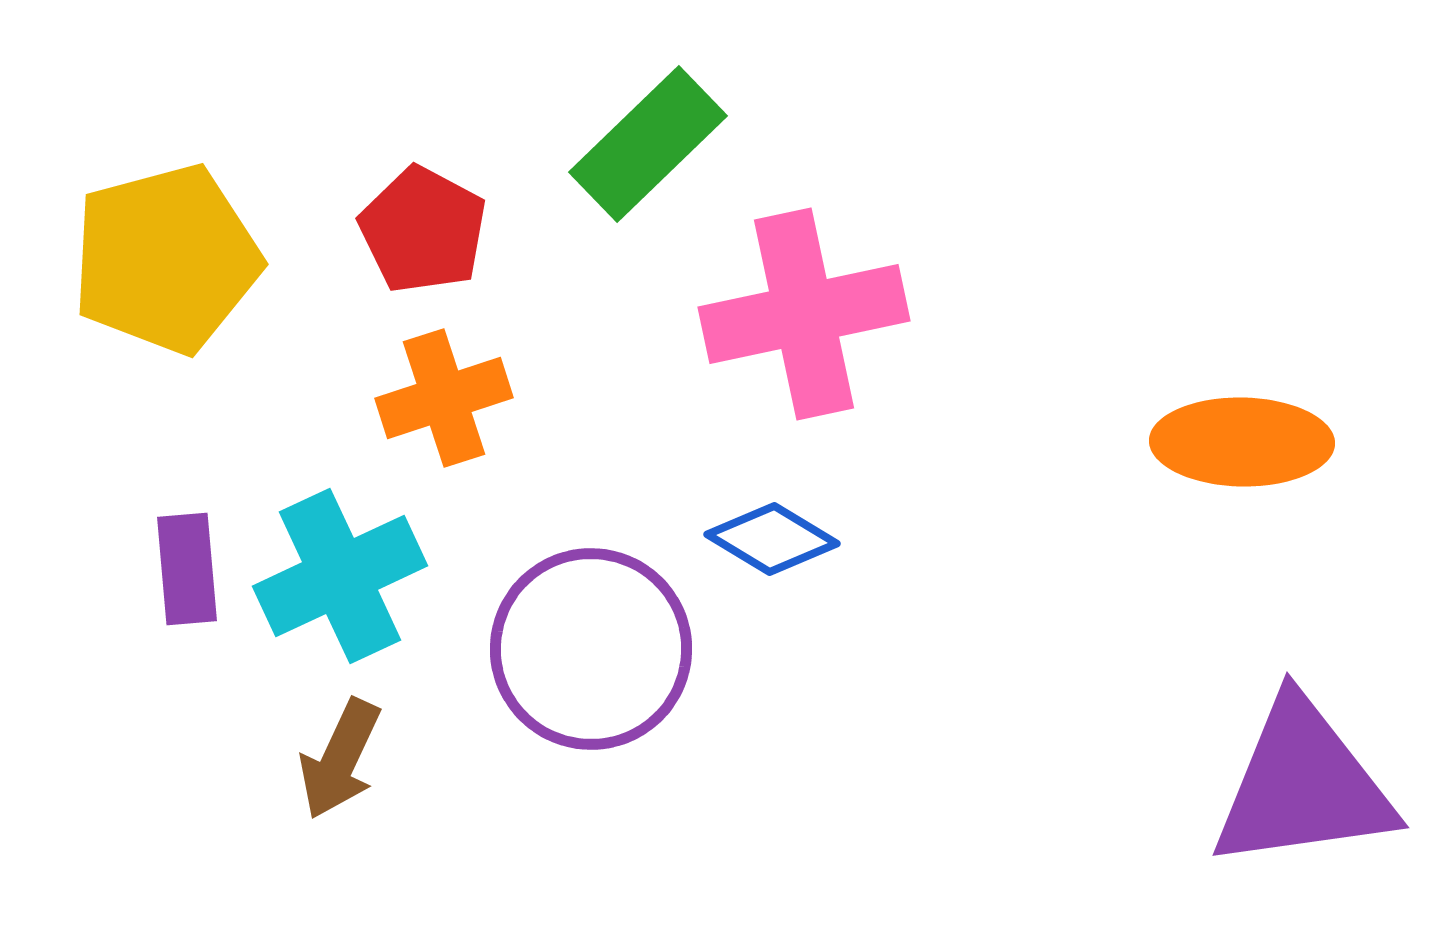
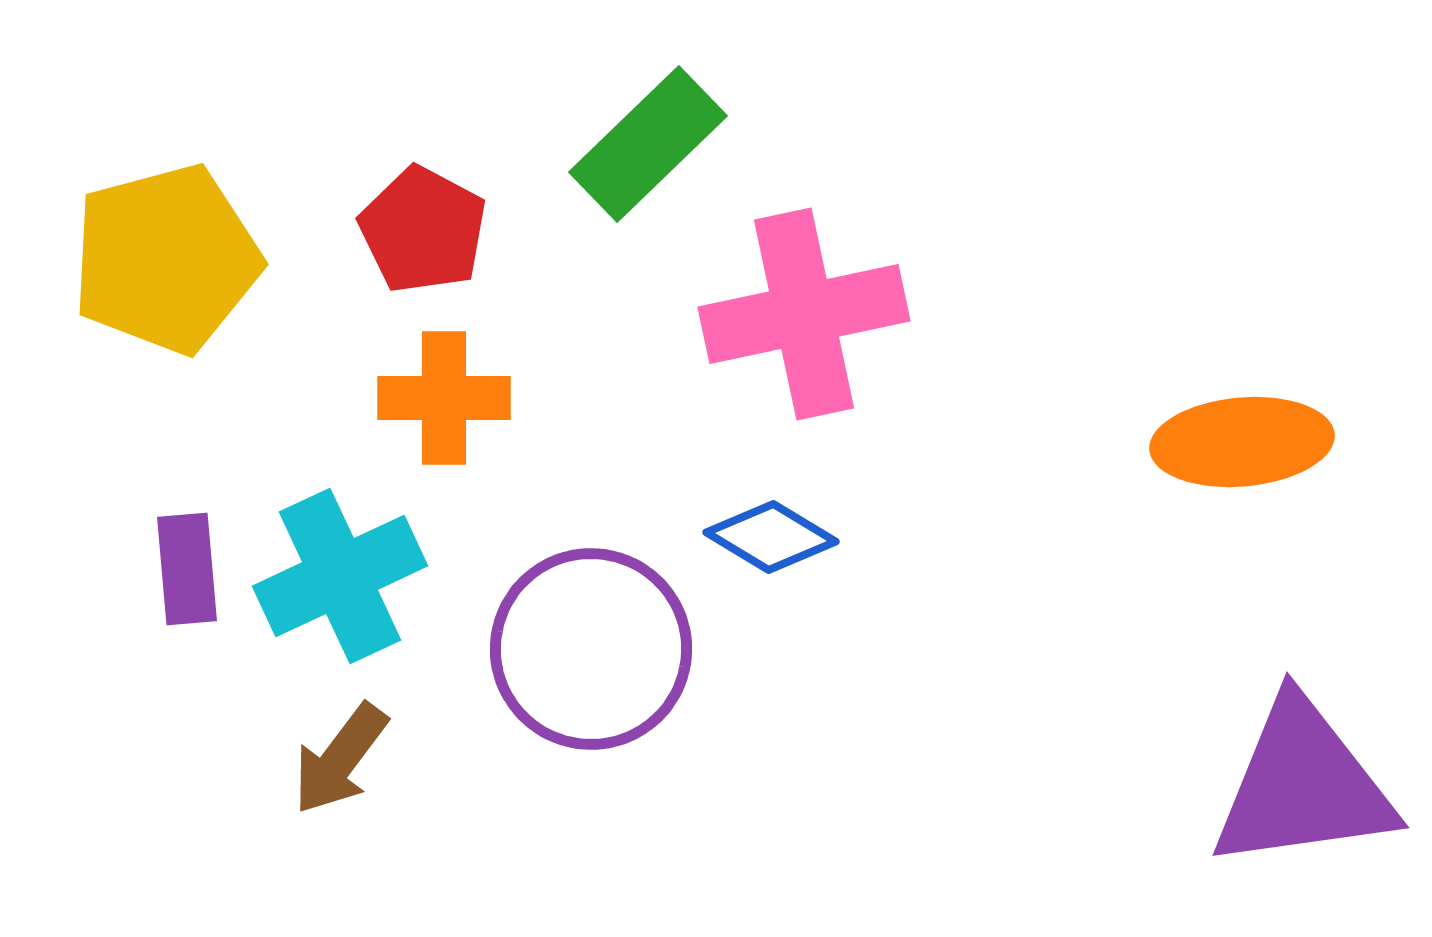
orange cross: rotated 18 degrees clockwise
orange ellipse: rotated 6 degrees counterclockwise
blue diamond: moved 1 px left, 2 px up
brown arrow: rotated 12 degrees clockwise
